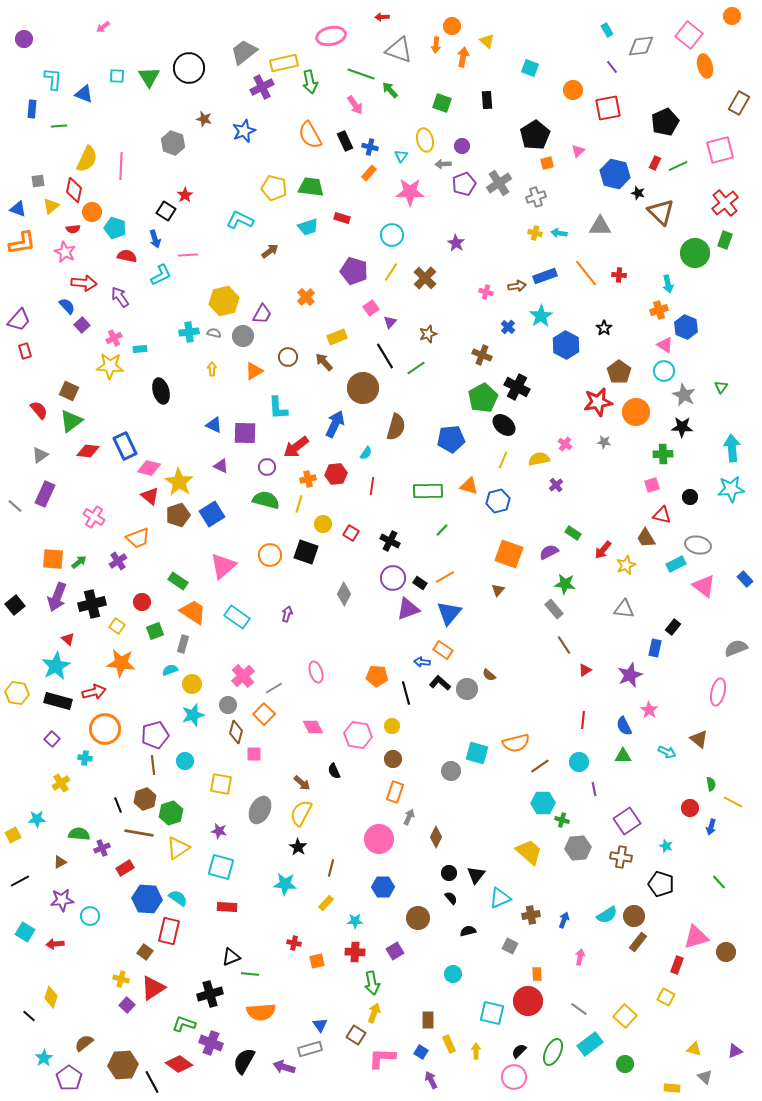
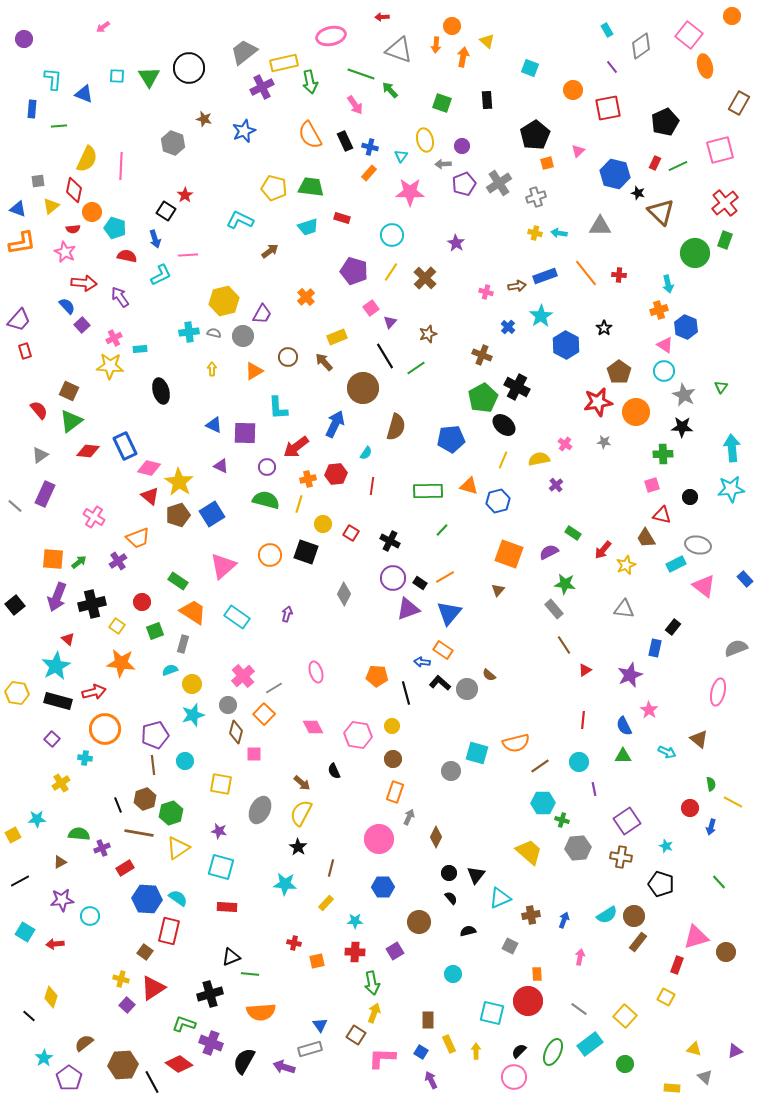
gray diamond at (641, 46): rotated 28 degrees counterclockwise
brown circle at (418, 918): moved 1 px right, 4 px down
